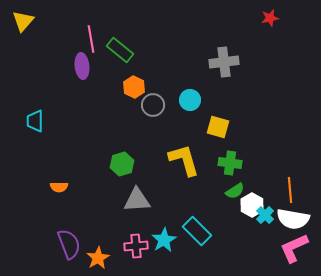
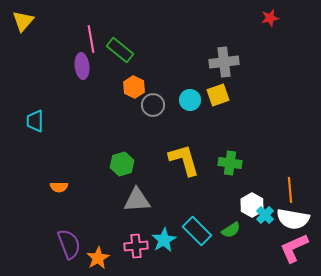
yellow square: moved 32 px up; rotated 35 degrees counterclockwise
green semicircle: moved 4 px left, 39 px down
